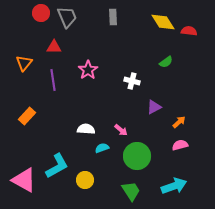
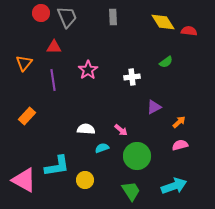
white cross: moved 4 px up; rotated 21 degrees counterclockwise
cyan L-shape: rotated 20 degrees clockwise
